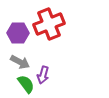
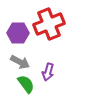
purple arrow: moved 5 px right, 3 px up
